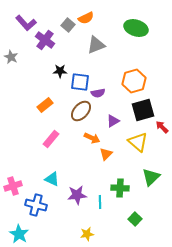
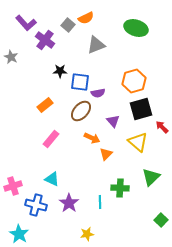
black square: moved 2 px left, 1 px up
purple triangle: rotated 40 degrees counterclockwise
purple star: moved 8 px left, 8 px down; rotated 30 degrees counterclockwise
green square: moved 26 px right, 1 px down
